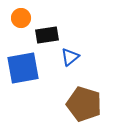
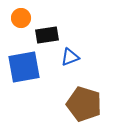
blue triangle: rotated 18 degrees clockwise
blue square: moved 1 px right, 1 px up
